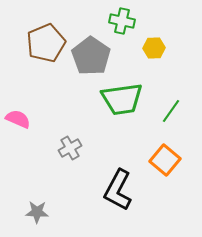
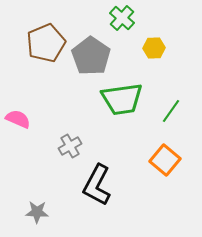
green cross: moved 3 px up; rotated 30 degrees clockwise
gray cross: moved 2 px up
black L-shape: moved 21 px left, 5 px up
